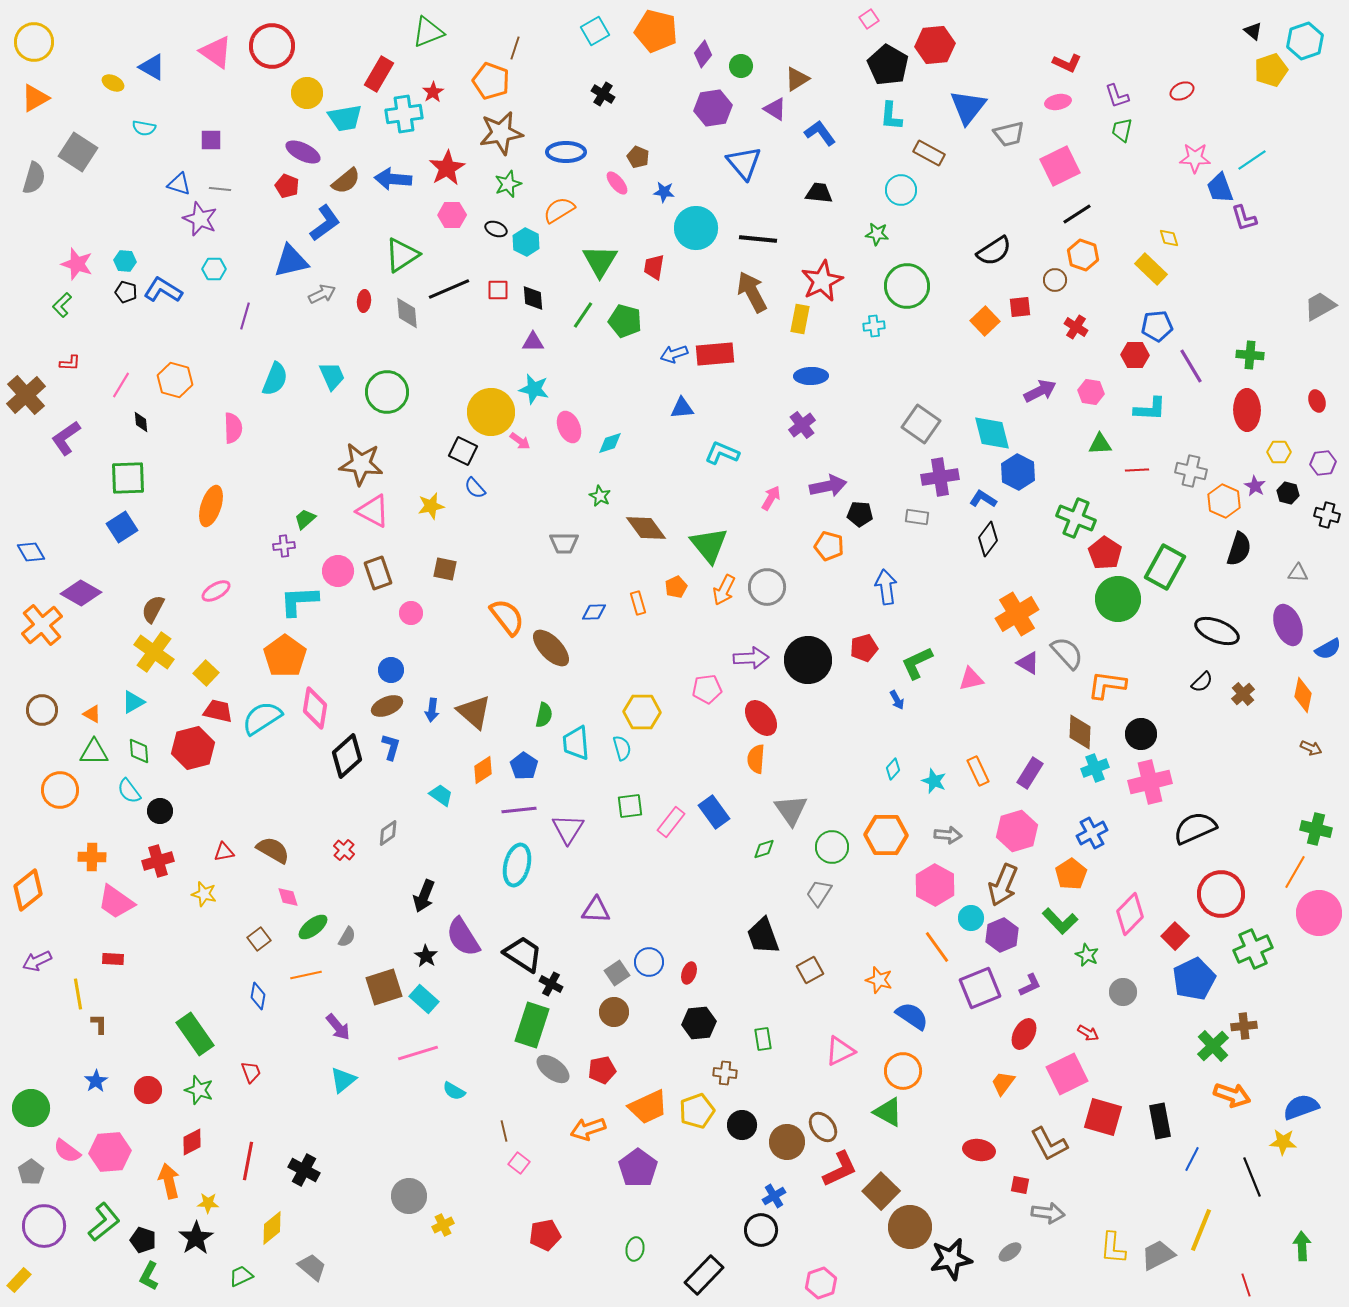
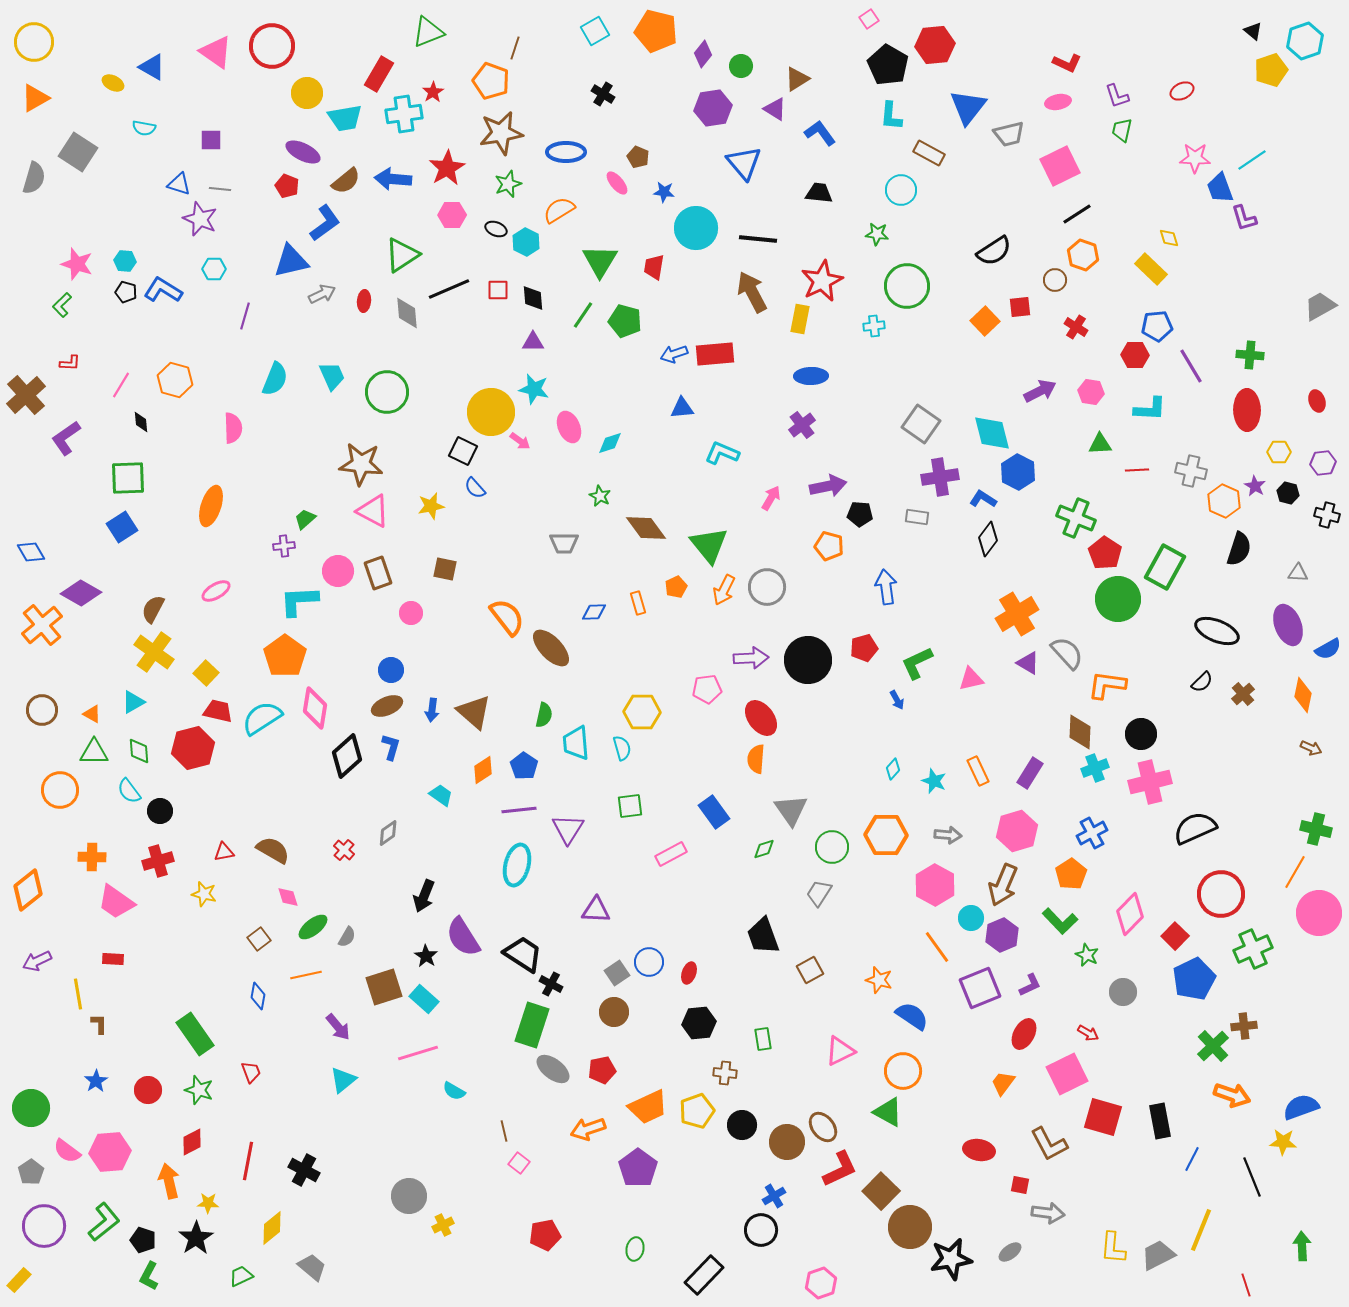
pink rectangle at (671, 822): moved 32 px down; rotated 24 degrees clockwise
